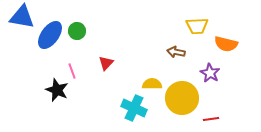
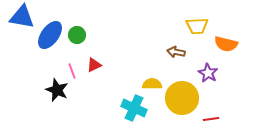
green circle: moved 4 px down
red triangle: moved 12 px left, 2 px down; rotated 21 degrees clockwise
purple star: moved 2 px left
